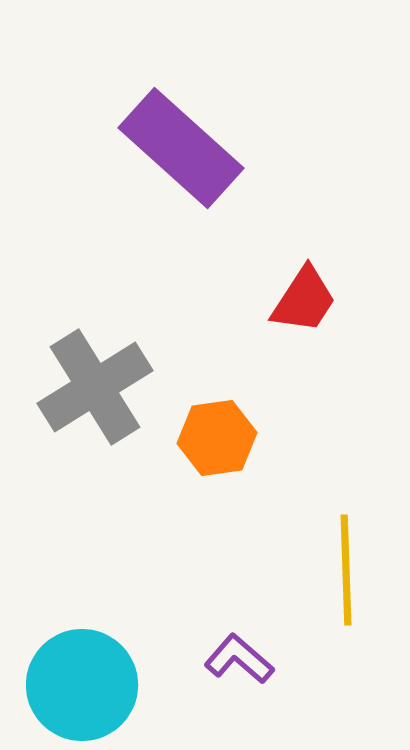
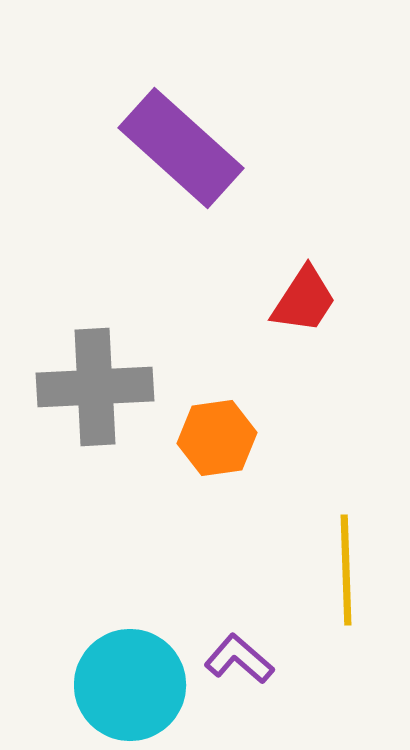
gray cross: rotated 29 degrees clockwise
cyan circle: moved 48 px right
